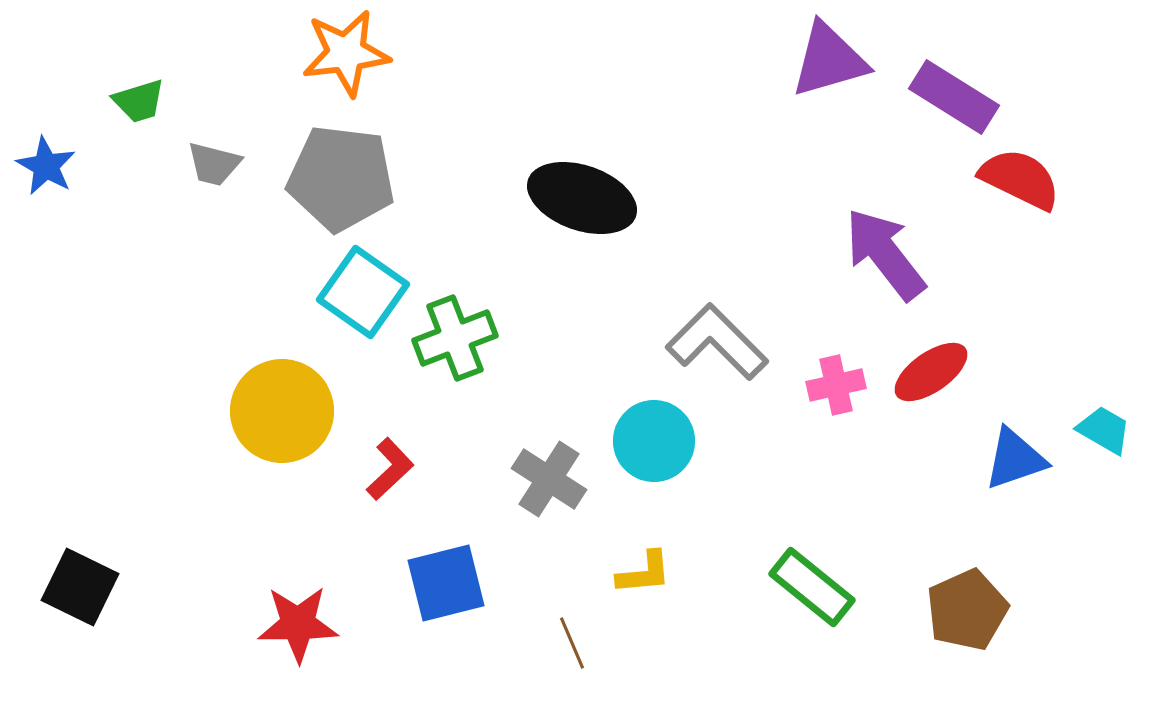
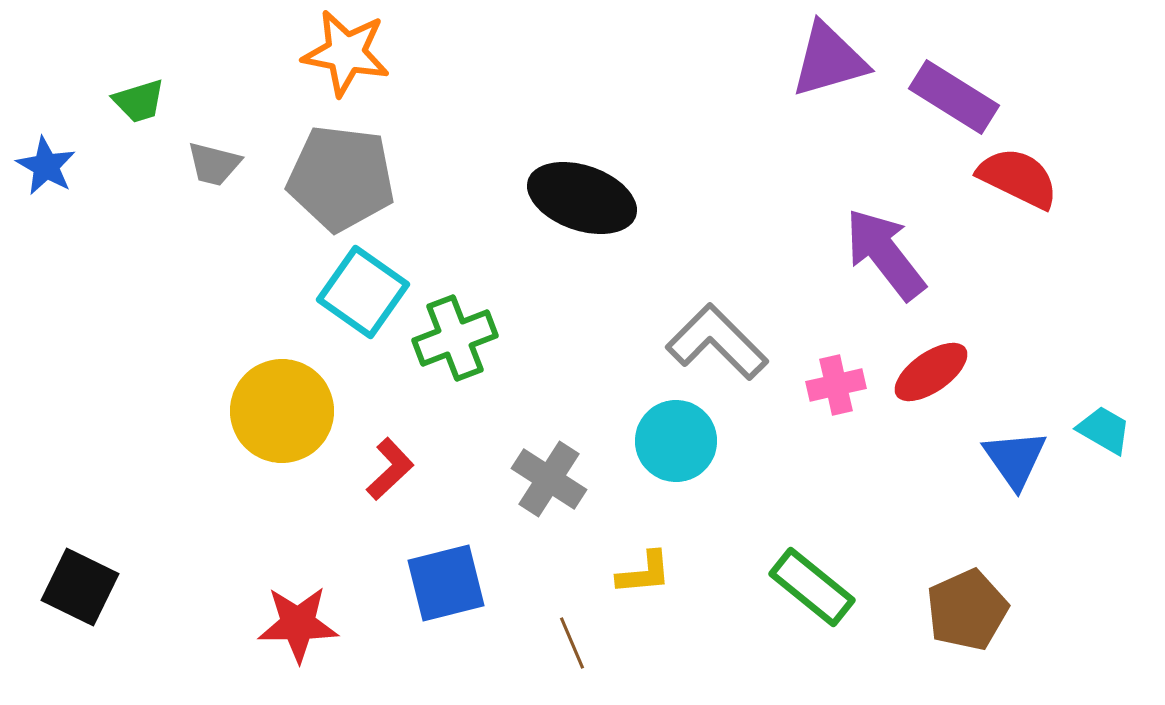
orange star: rotated 18 degrees clockwise
red semicircle: moved 2 px left, 1 px up
cyan circle: moved 22 px right
blue triangle: rotated 46 degrees counterclockwise
